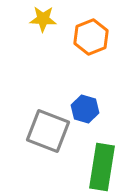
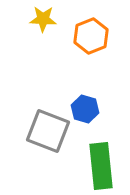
orange hexagon: moved 1 px up
green rectangle: moved 1 px left, 1 px up; rotated 15 degrees counterclockwise
